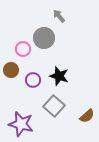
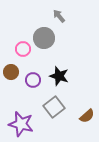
brown circle: moved 2 px down
gray square: moved 1 px down; rotated 10 degrees clockwise
